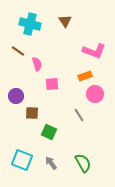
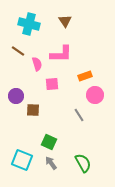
cyan cross: moved 1 px left
pink L-shape: moved 33 px left, 3 px down; rotated 20 degrees counterclockwise
pink circle: moved 1 px down
brown square: moved 1 px right, 3 px up
green square: moved 10 px down
